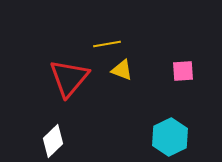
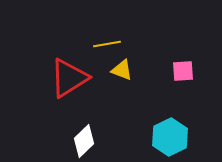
red triangle: rotated 18 degrees clockwise
white diamond: moved 31 px right
